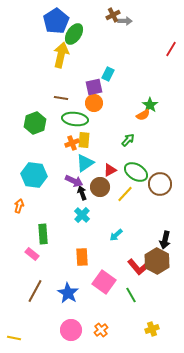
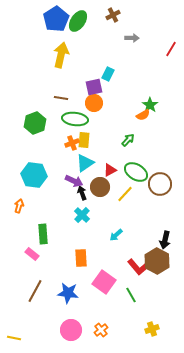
blue pentagon at (56, 21): moved 2 px up
gray arrow at (125, 21): moved 7 px right, 17 px down
green ellipse at (74, 34): moved 4 px right, 13 px up
orange rectangle at (82, 257): moved 1 px left, 1 px down
blue star at (68, 293): rotated 25 degrees counterclockwise
